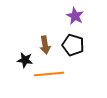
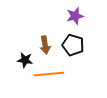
purple star: rotated 30 degrees clockwise
